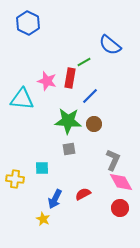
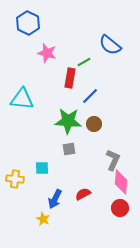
pink star: moved 28 px up
pink diamond: rotated 35 degrees clockwise
